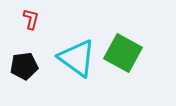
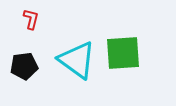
green square: rotated 33 degrees counterclockwise
cyan triangle: moved 2 px down
